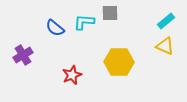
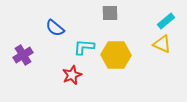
cyan L-shape: moved 25 px down
yellow triangle: moved 3 px left, 2 px up
yellow hexagon: moved 3 px left, 7 px up
